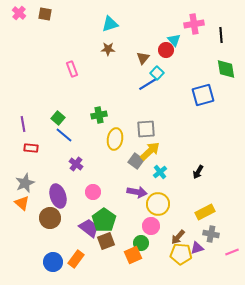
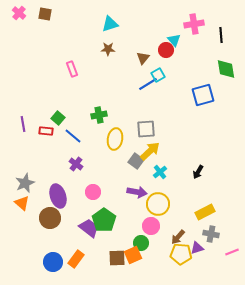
cyan square at (157, 73): moved 1 px right, 2 px down; rotated 16 degrees clockwise
blue line at (64, 135): moved 9 px right, 1 px down
red rectangle at (31, 148): moved 15 px right, 17 px up
brown square at (106, 241): moved 11 px right, 17 px down; rotated 18 degrees clockwise
